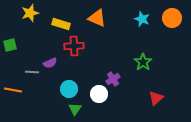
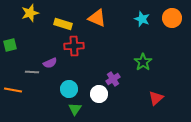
yellow rectangle: moved 2 px right
